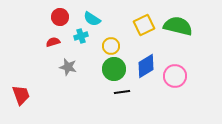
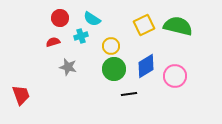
red circle: moved 1 px down
black line: moved 7 px right, 2 px down
